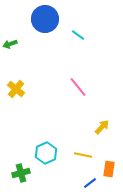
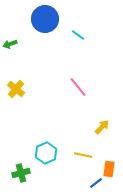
blue line: moved 6 px right
